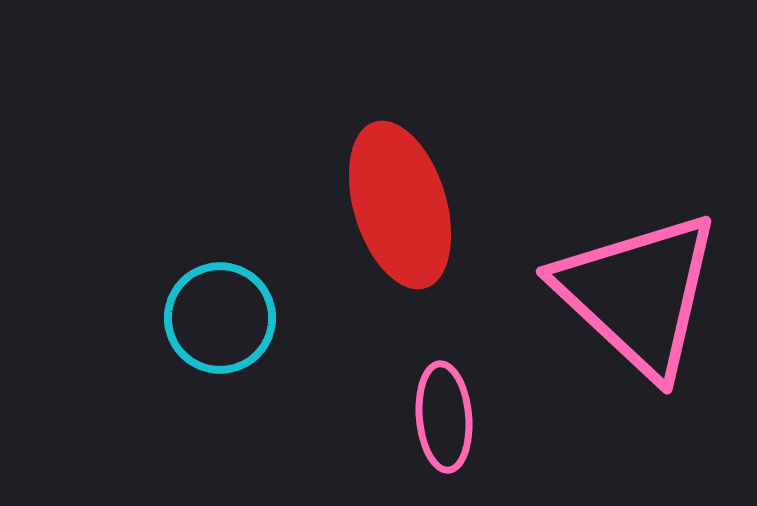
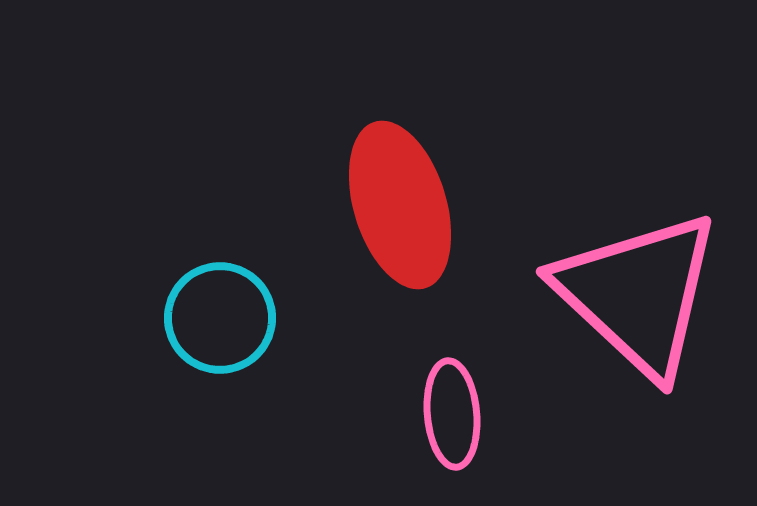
pink ellipse: moved 8 px right, 3 px up
